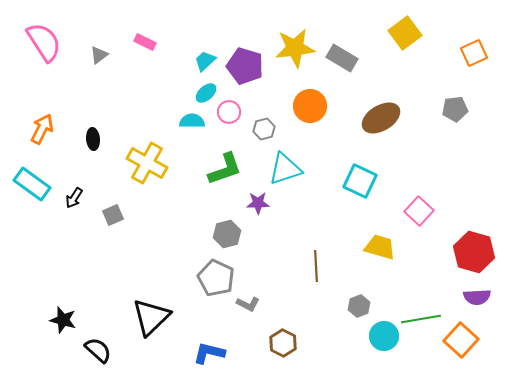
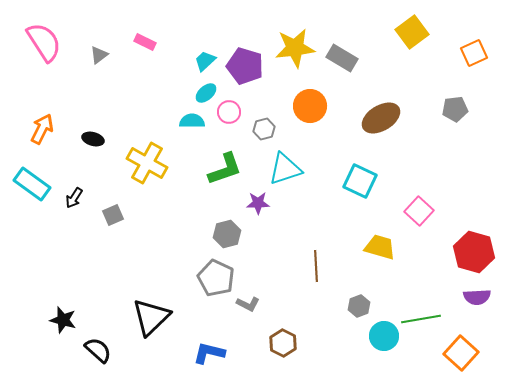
yellow square at (405, 33): moved 7 px right, 1 px up
black ellipse at (93, 139): rotated 70 degrees counterclockwise
orange square at (461, 340): moved 13 px down
